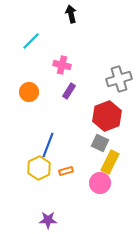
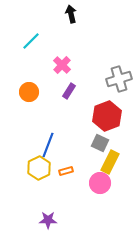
pink cross: rotated 30 degrees clockwise
